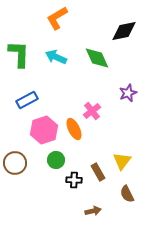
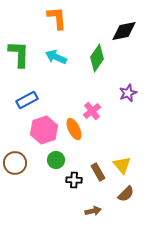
orange L-shape: rotated 115 degrees clockwise
green diamond: rotated 60 degrees clockwise
yellow triangle: moved 4 px down; rotated 18 degrees counterclockwise
brown semicircle: moved 1 px left; rotated 108 degrees counterclockwise
